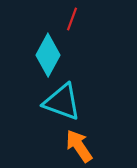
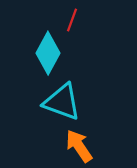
red line: moved 1 px down
cyan diamond: moved 2 px up
